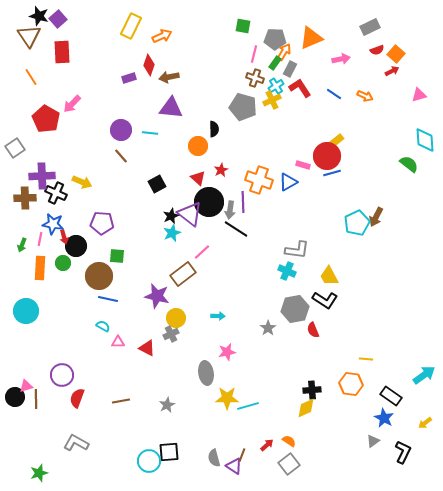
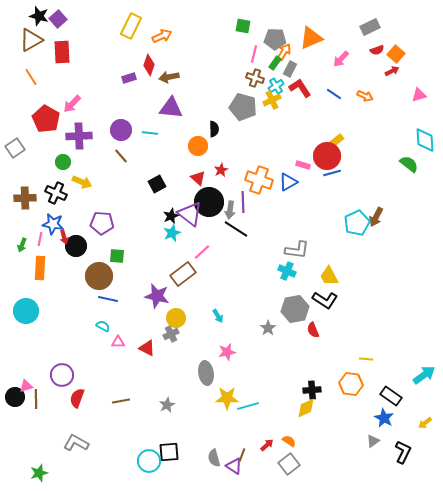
brown triangle at (29, 36): moved 2 px right, 4 px down; rotated 35 degrees clockwise
pink arrow at (341, 59): rotated 144 degrees clockwise
purple cross at (42, 176): moved 37 px right, 40 px up
green circle at (63, 263): moved 101 px up
cyan arrow at (218, 316): rotated 56 degrees clockwise
